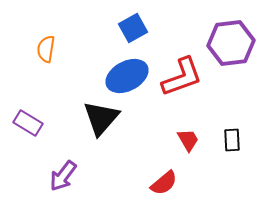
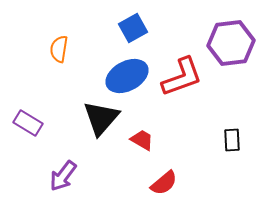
orange semicircle: moved 13 px right
red trapezoid: moved 46 px left; rotated 30 degrees counterclockwise
